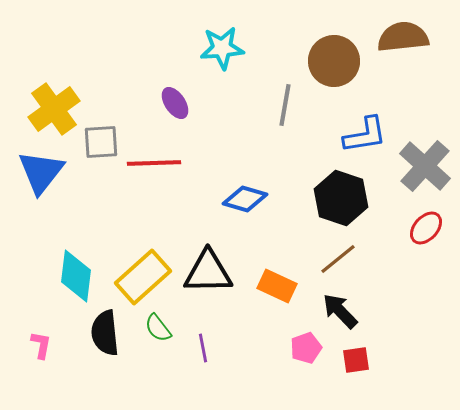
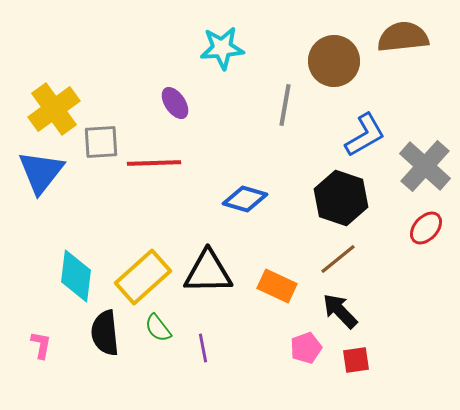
blue L-shape: rotated 21 degrees counterclockwise
